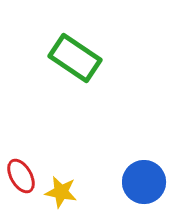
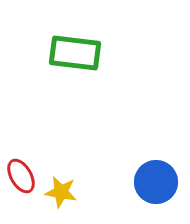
green rectangle: moved 5 px up; rotated 27 degrees counterclockwise
blue circle: moved 12 px right
